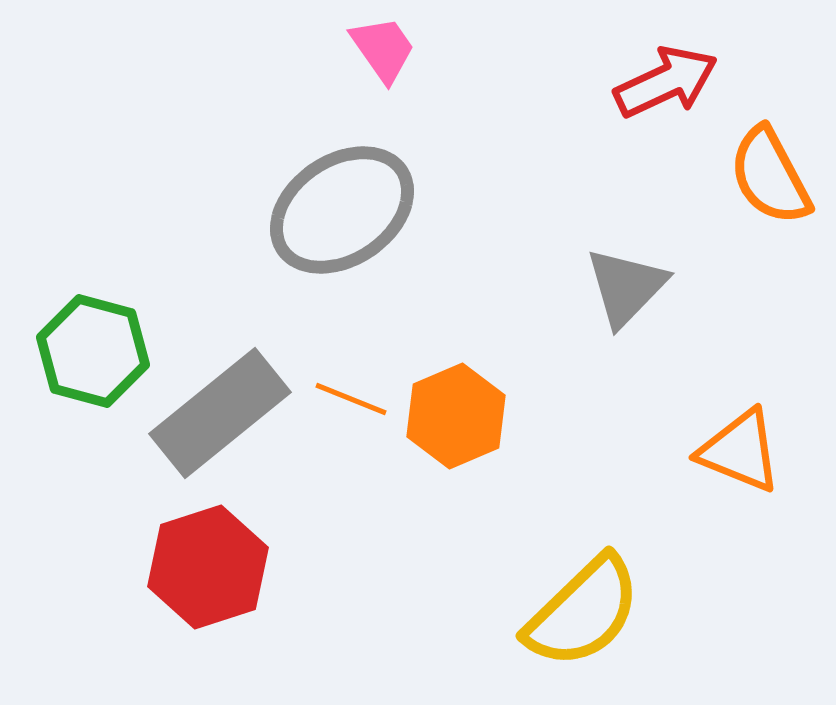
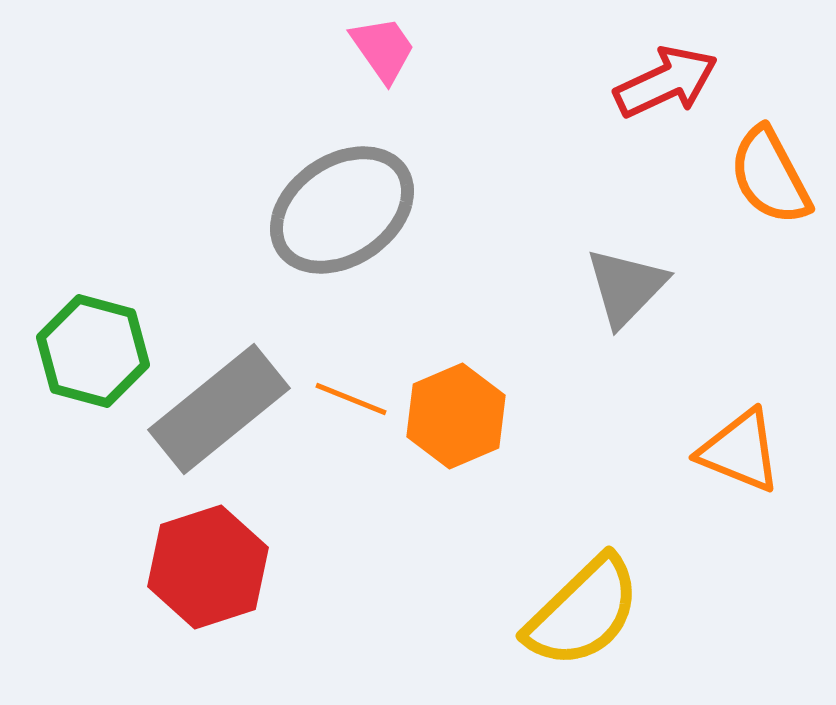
gray rectangle: moved 1 px left, 4 px up
